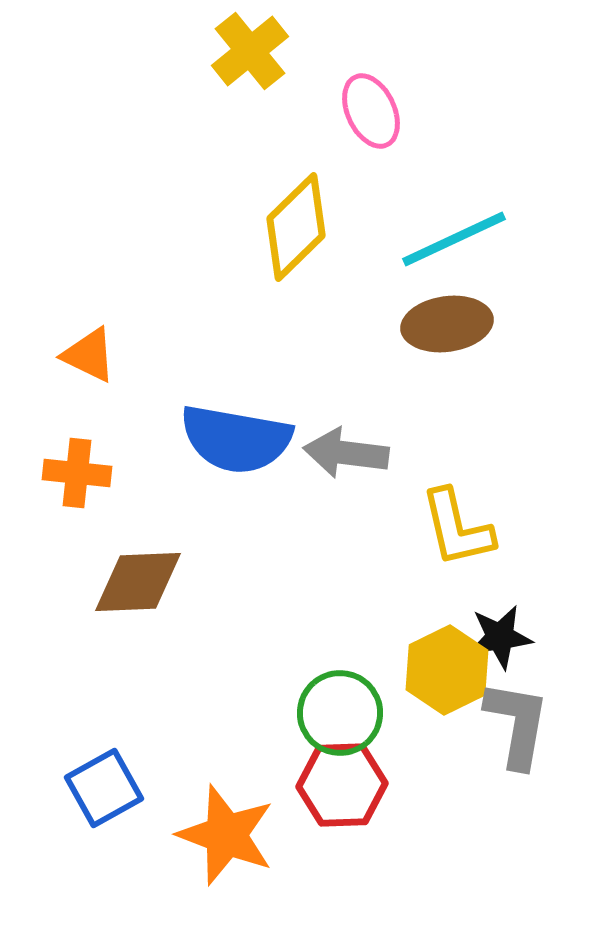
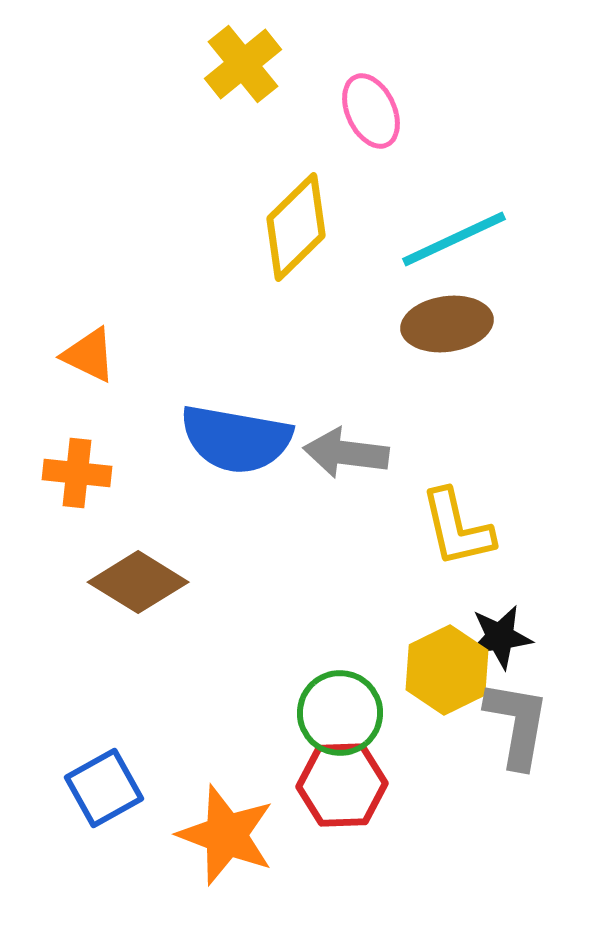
yellow cross: moved 7 px left, 13 px down
brown diamond: rotated 34 degrees clockwise
